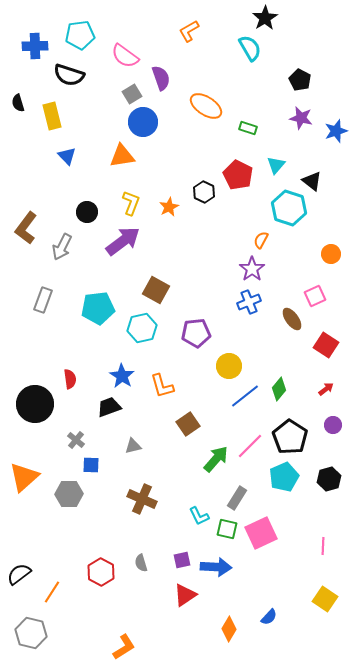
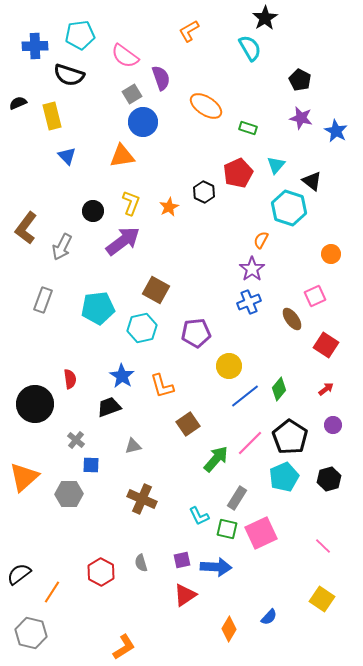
black semicircle at (18, 103): rotated 84 degrees clockwise
blue star at (336, 131): rotated 25 degrees counterclockwise
red pentagon at (238, 175): moved 2 px up; rotated 20 degrees clockwise
black circle at (87, 212): moved 6 px right, 1 px up
pink line at (250, 446): moved 3 px up
pink line at (323, 546): rotated 48 degrees counterclockwise
yellow square at (325, 599): moved 3 px left
